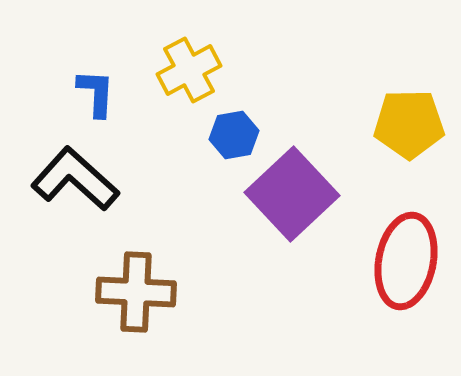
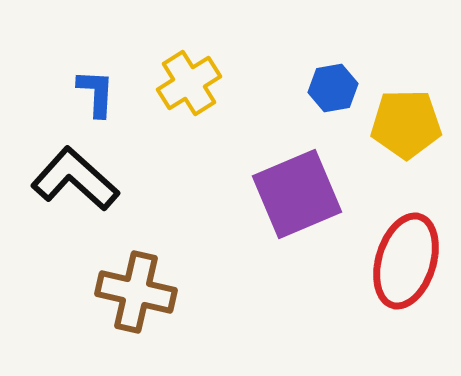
yellow cross: moved 13 px down; rotated 4 degrees counterclockwise
yellow pentagon: moved 3 px left
blue hexagon: moved 99 px right, 47 px up
purple square: moved 5 px right; rotated 20 degrees clockwise
red ellipse: rotated 6 degrees clockwise
brown cross: rotated 10 degrees clockwise
